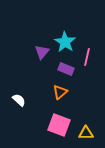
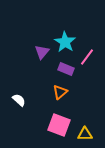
pink line: rotated 24 degrees clockwise
yellow triangle: moved 1 px left, 1 px down
